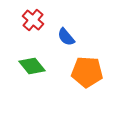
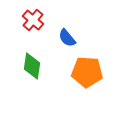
blue semicircle: moved 1 px right, 1 px down
green diamond: rotated 48 degrees clockwise
